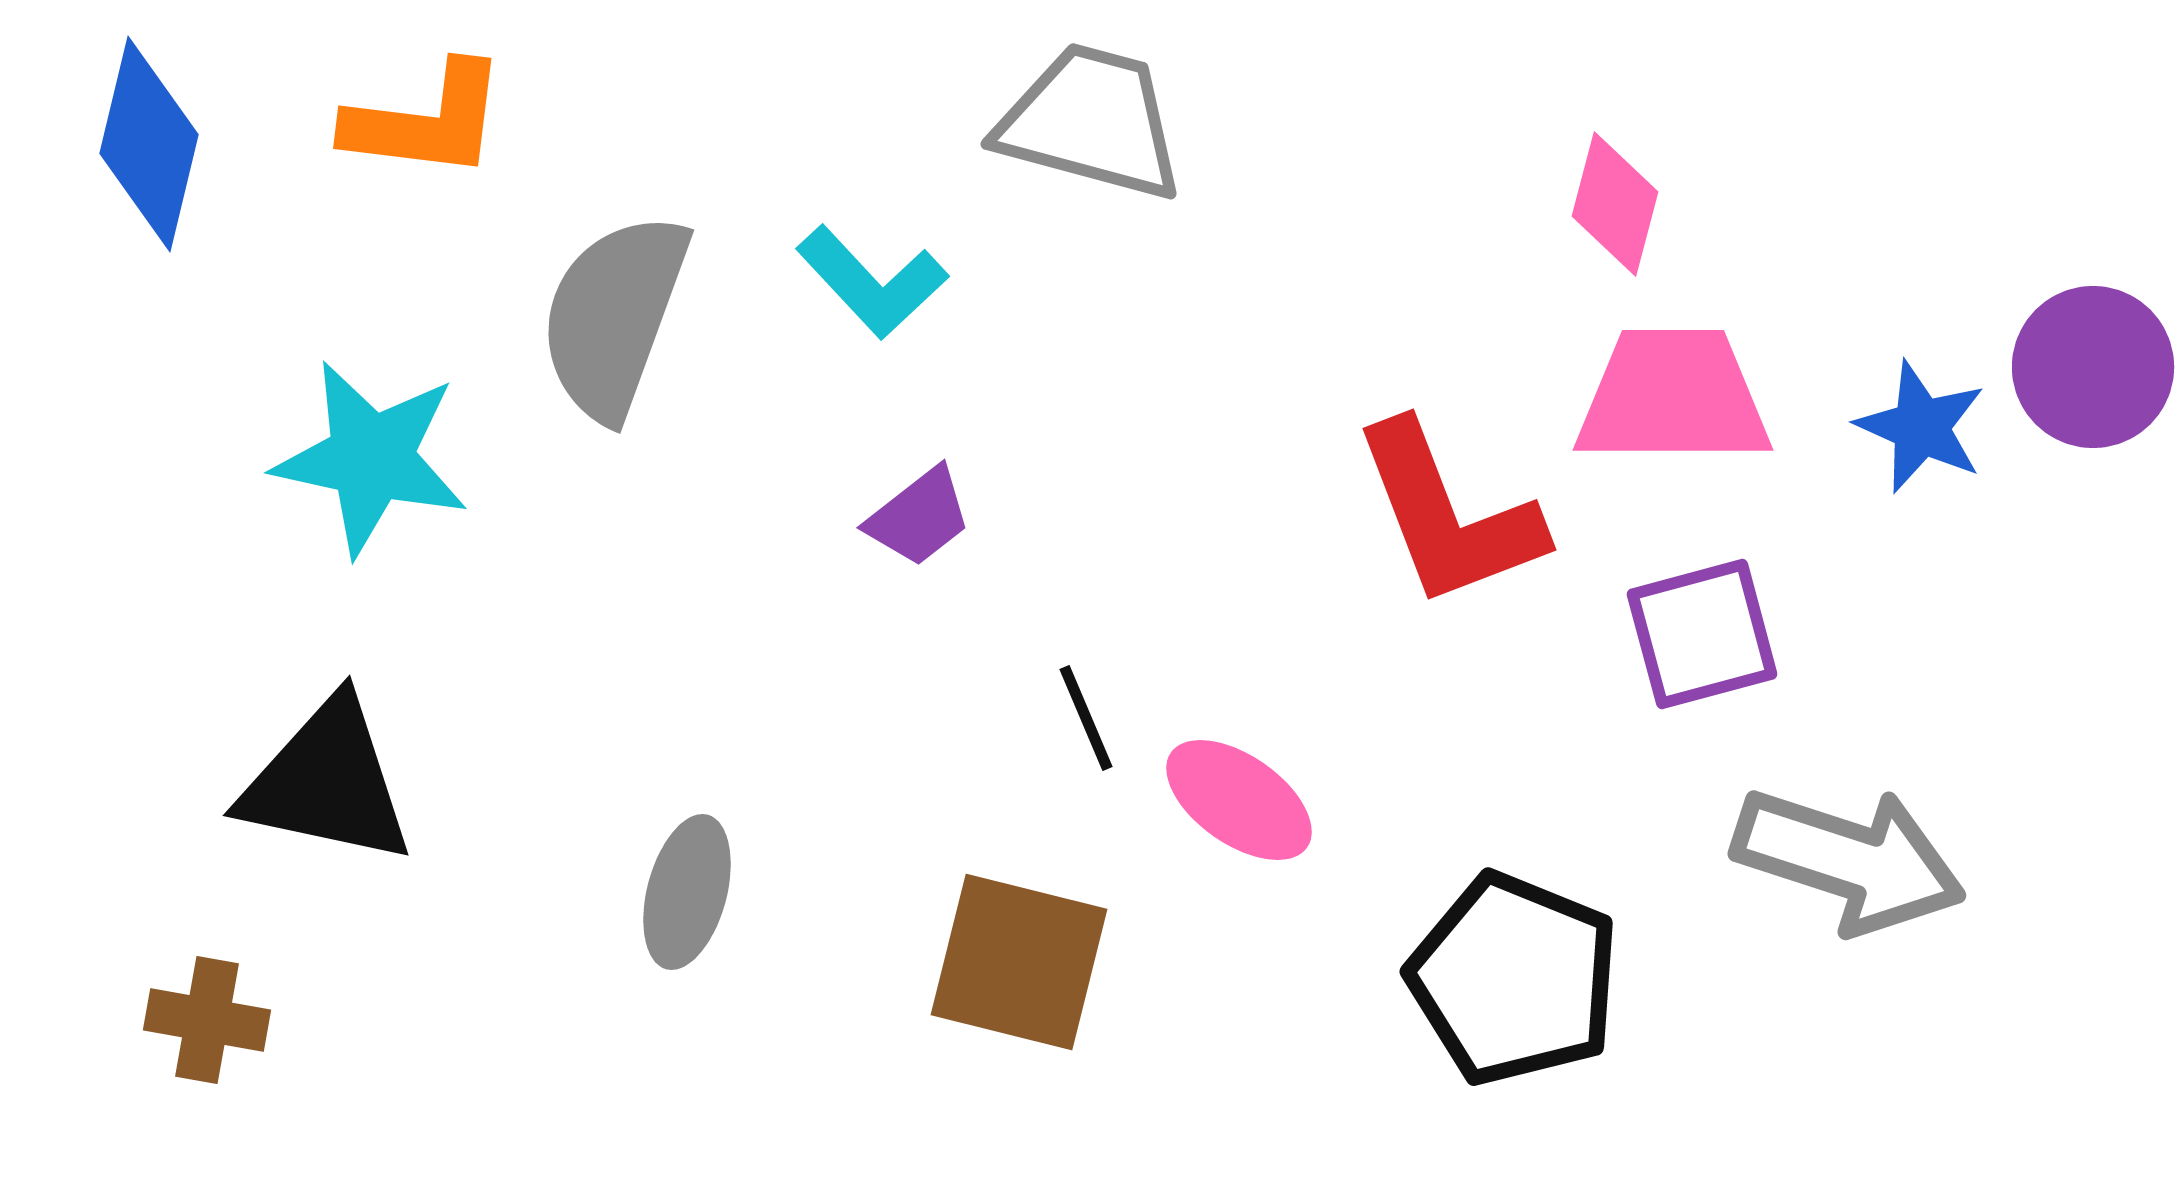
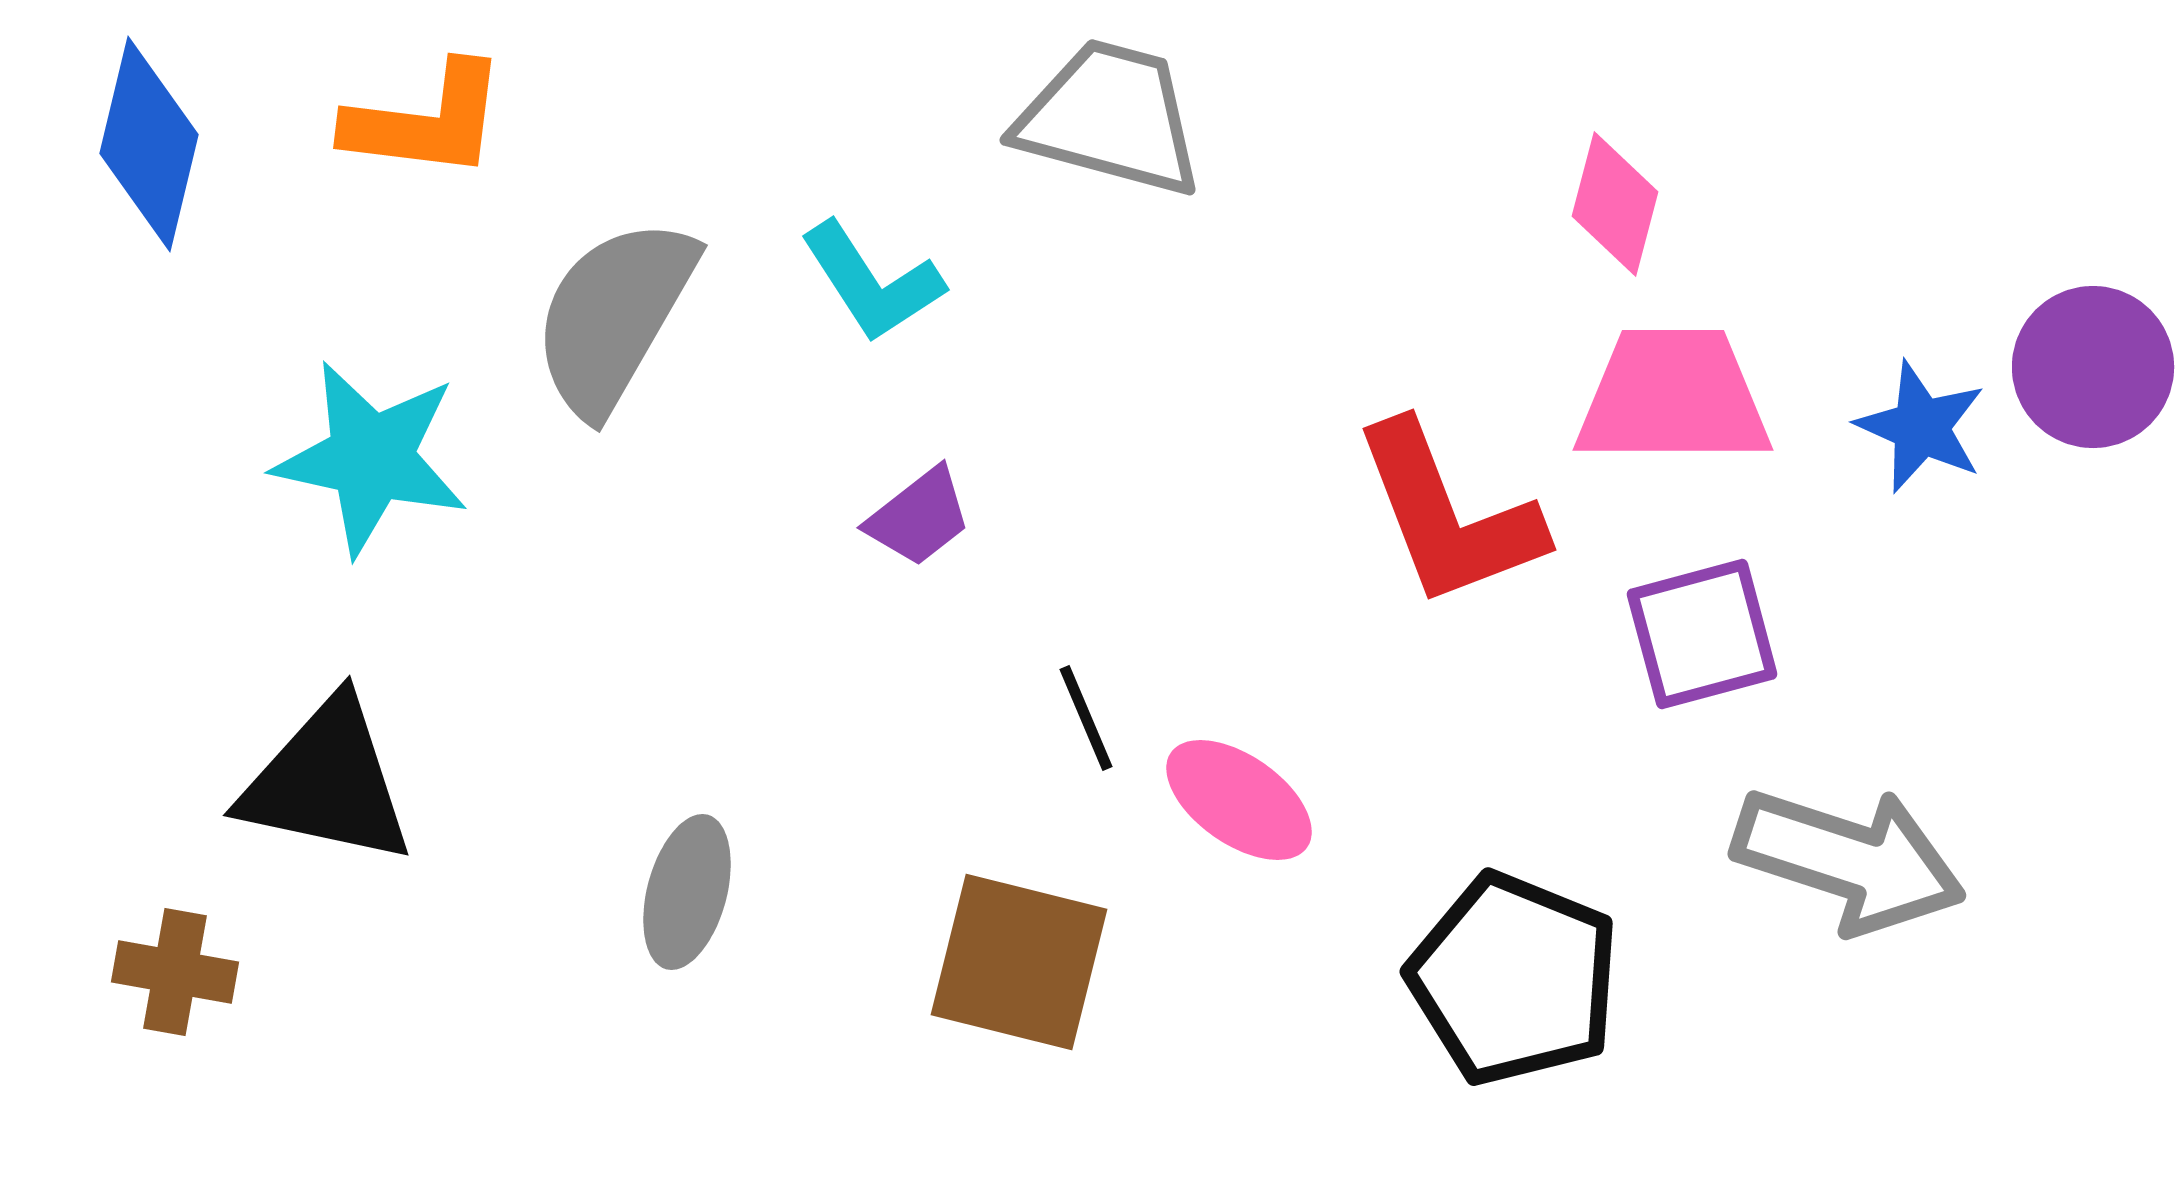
gray trapezoid: moved 19 px right, 4 px up
cyan L-shape: rotated 10 degrees clockwise
gray semicircle: rotated 10 degrees clockwise
brown cross: moved 32 px left, 48 px up
